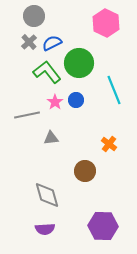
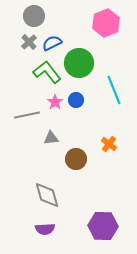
pink hexagon: rotated 12 degrees clockwise
brown circle: moved 9 px left, 12 px up
